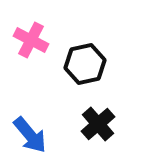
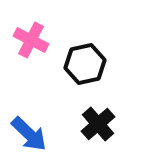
blue arrow: moved 1 px left, 1 px up; rotated 6 degrees counterclockwise
